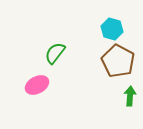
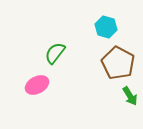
cyan hexagon: moved 6 px left, 2 px up
brown pentagon: moved 2 px down
green arrow: rotated 144 degrees clockwise
